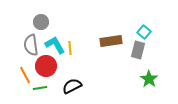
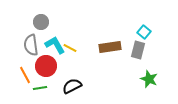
brown rectangle: moved 1 px left, 6 px down
yellow line: rotated 56 degrees counterclockwise
green star: rotated 12 degrees counterclockwise
